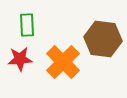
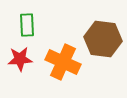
orange cross: rotated 20 degrees counterclockwise
